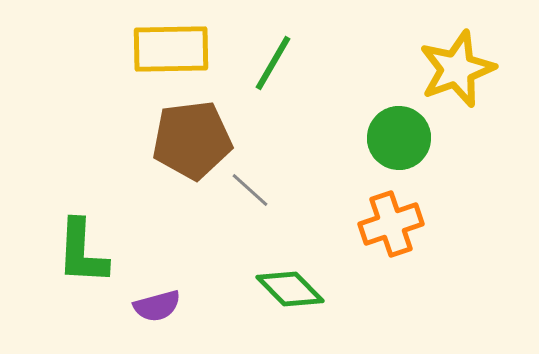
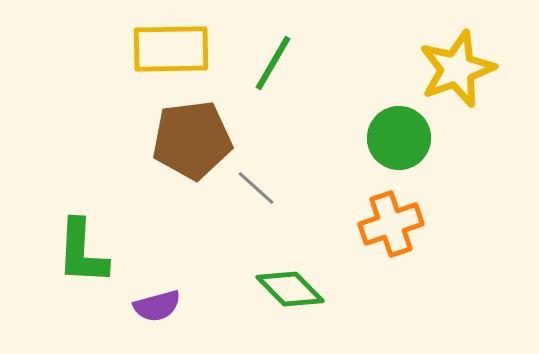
gray line: moved 6 px right, 2 px up
